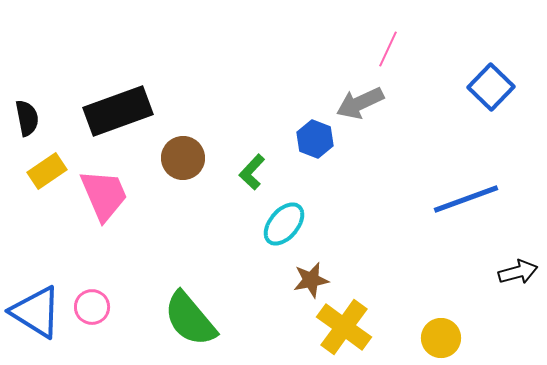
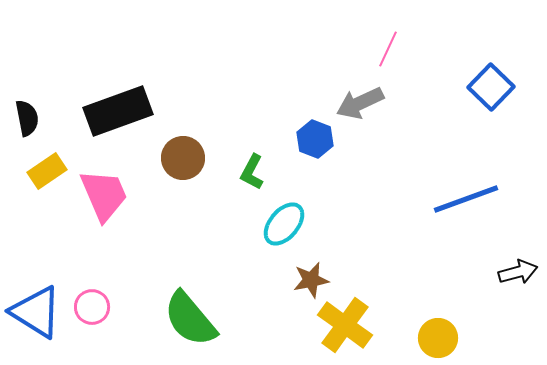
green L-shape: rotated 15 degrees counterclockwise
yellow cross: moved 1 px right, 2 px up
yellow circle: moved 3 px left
